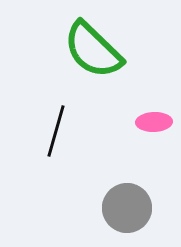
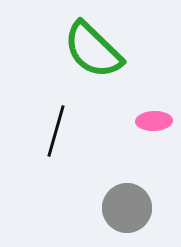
pink ellipse: moved 1 px up
